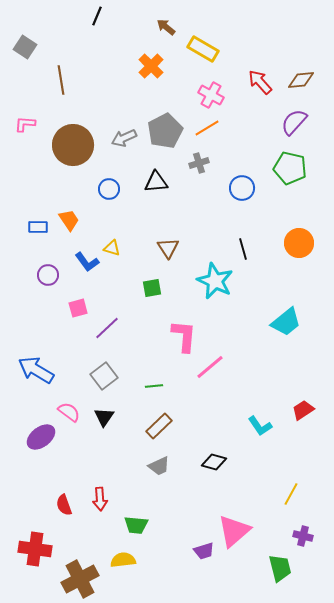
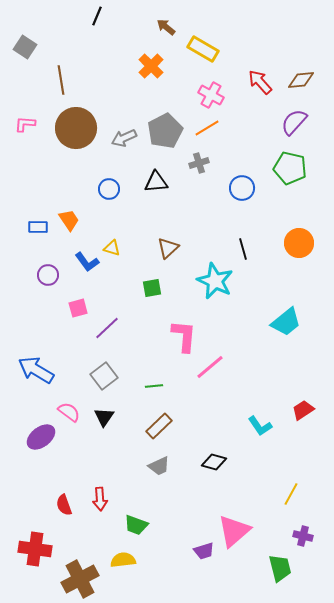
brown circle at (73, 145): moved 3 px right, 17 px up
brown triangle at (168, 248): rotated 20 degrees clockwise
green trapezoid at (136, 525): rotated 15 degrees clockwise
